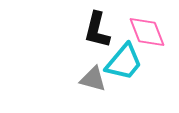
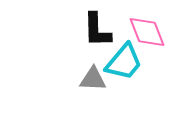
black L-shape: rotated 15 degrees counterclockwise
gray triangle: rotated 12 degrees counterclockwise
